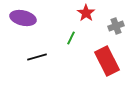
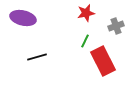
red star: rotated 24 degrees clockwise
green line: moved 14 px right, 3 px down
red rectangle: moved 4 px left
